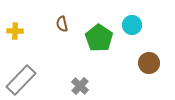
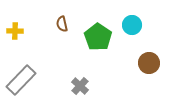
green pentagon: moved 1 px left, 1 px up
